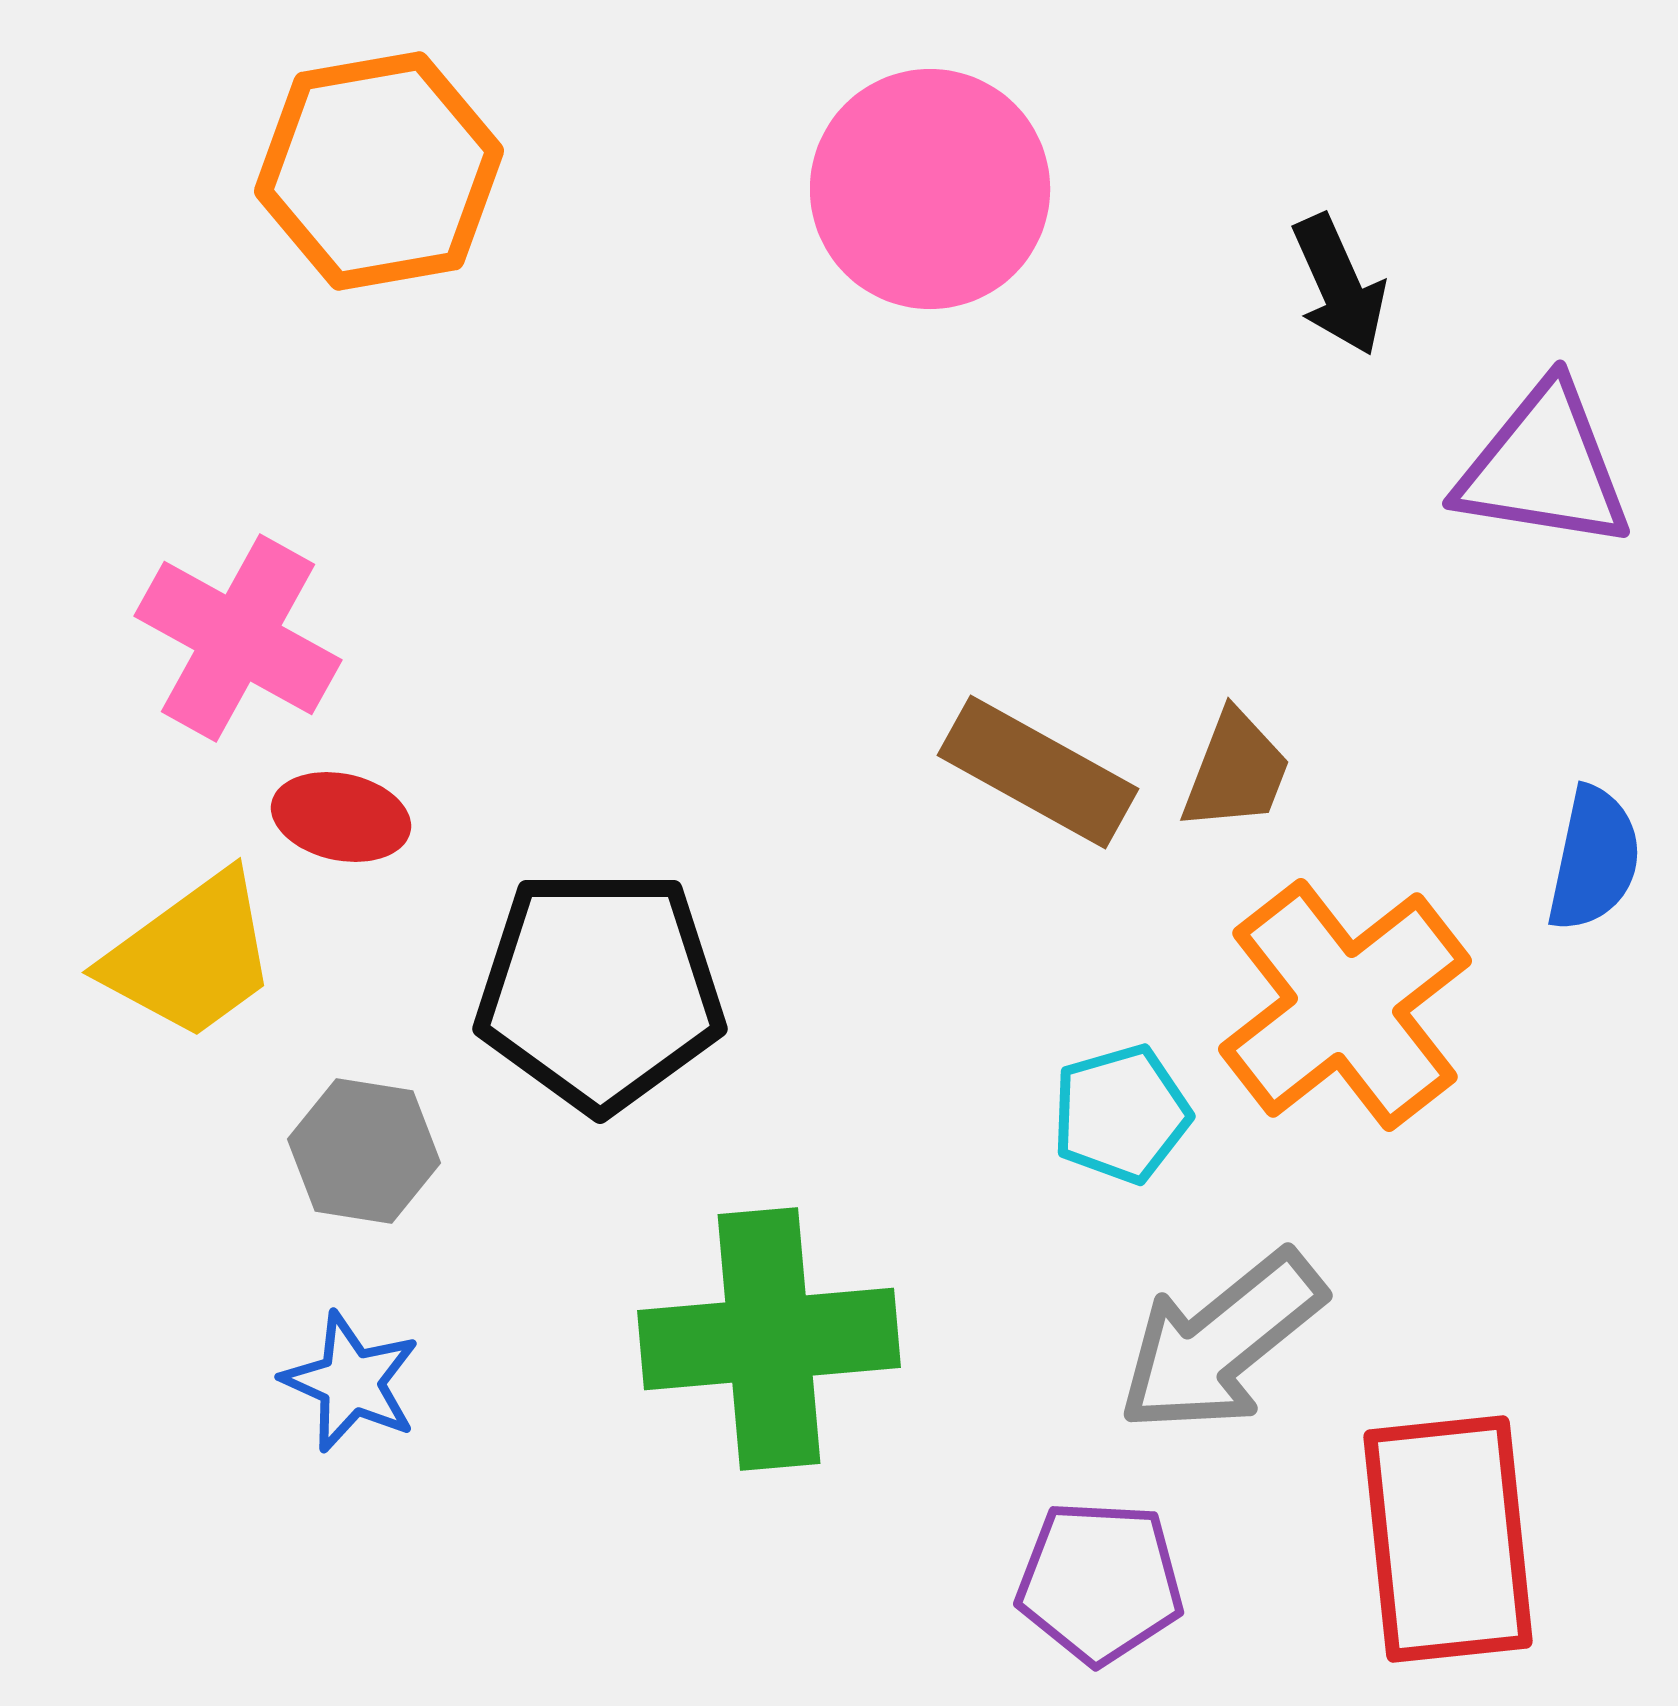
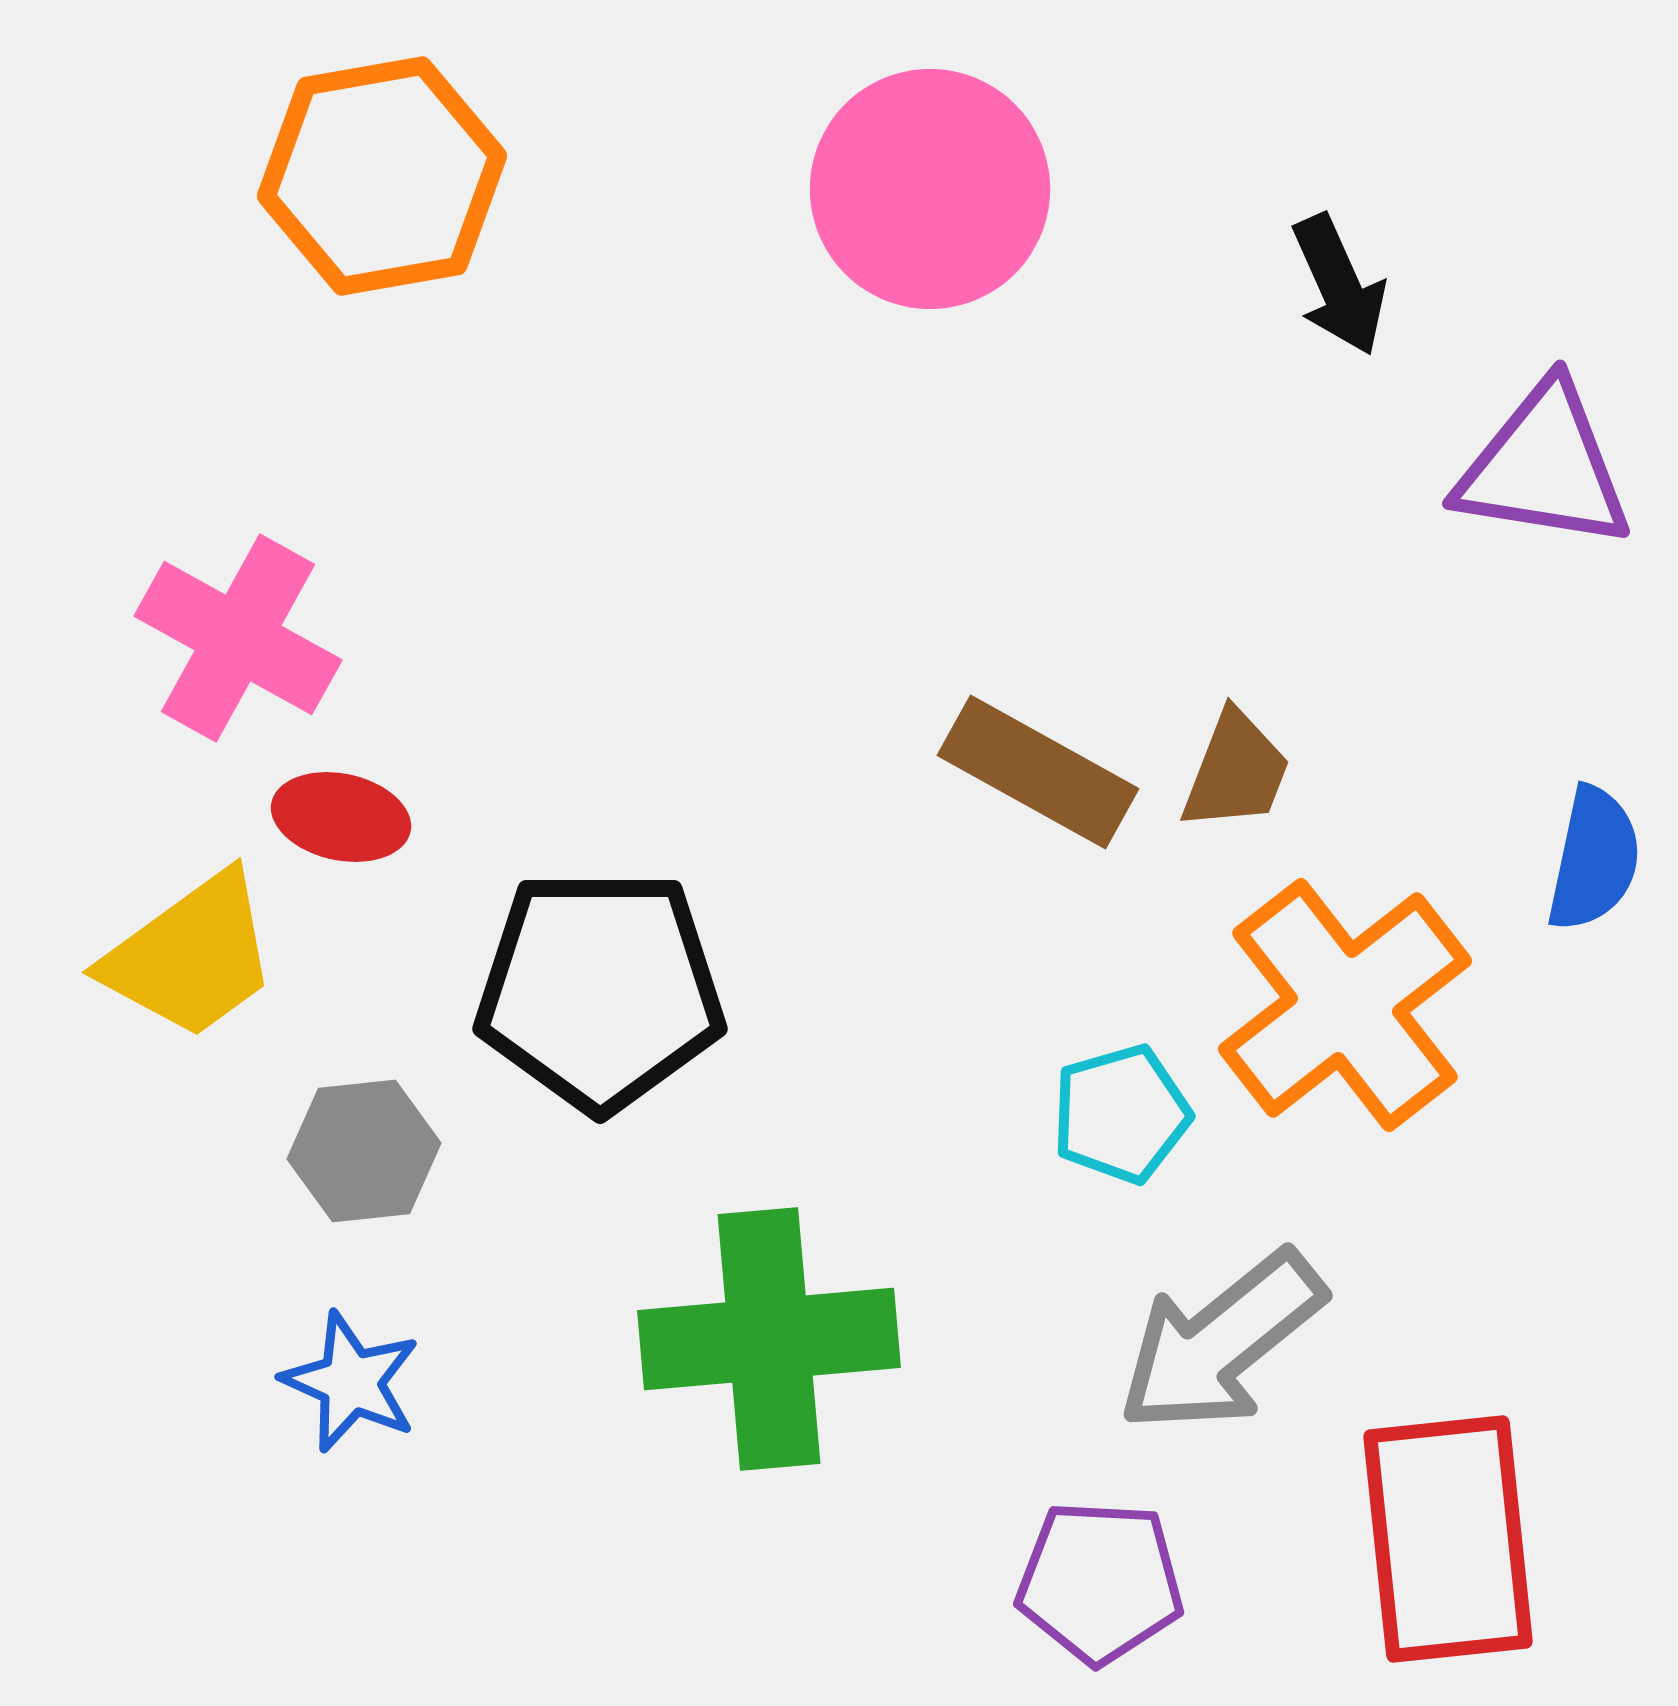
orange hexagon: moved 3 px right, 5 px down
gray hexagon: rotated 15 degrees counterclockwise
